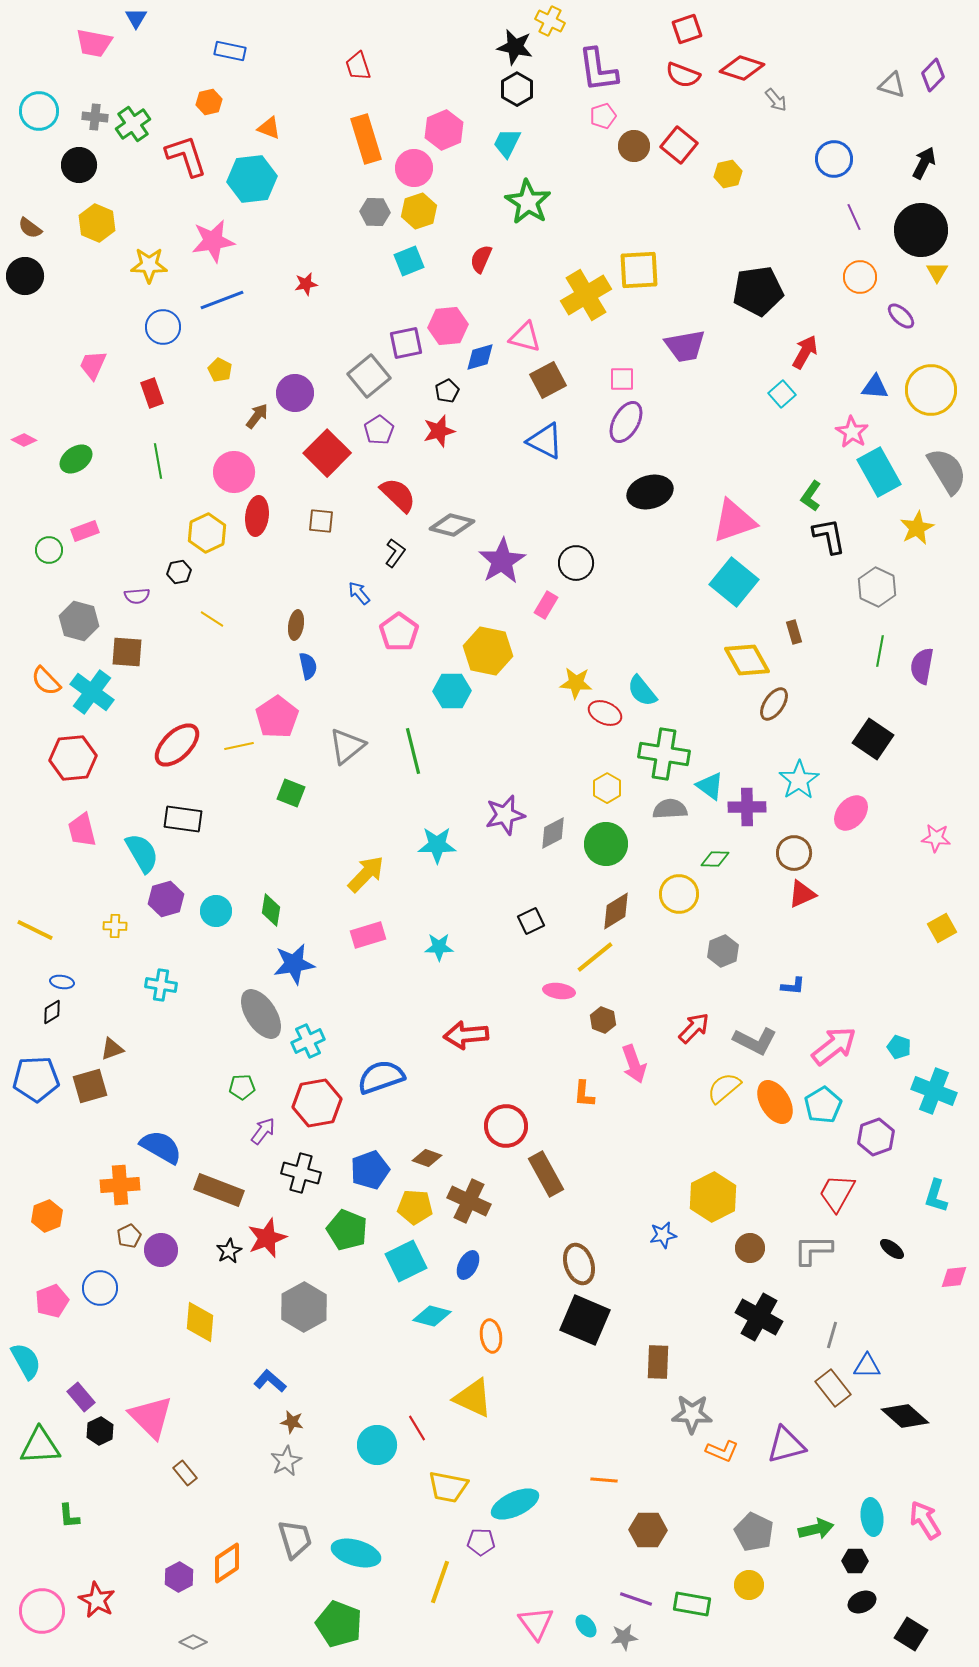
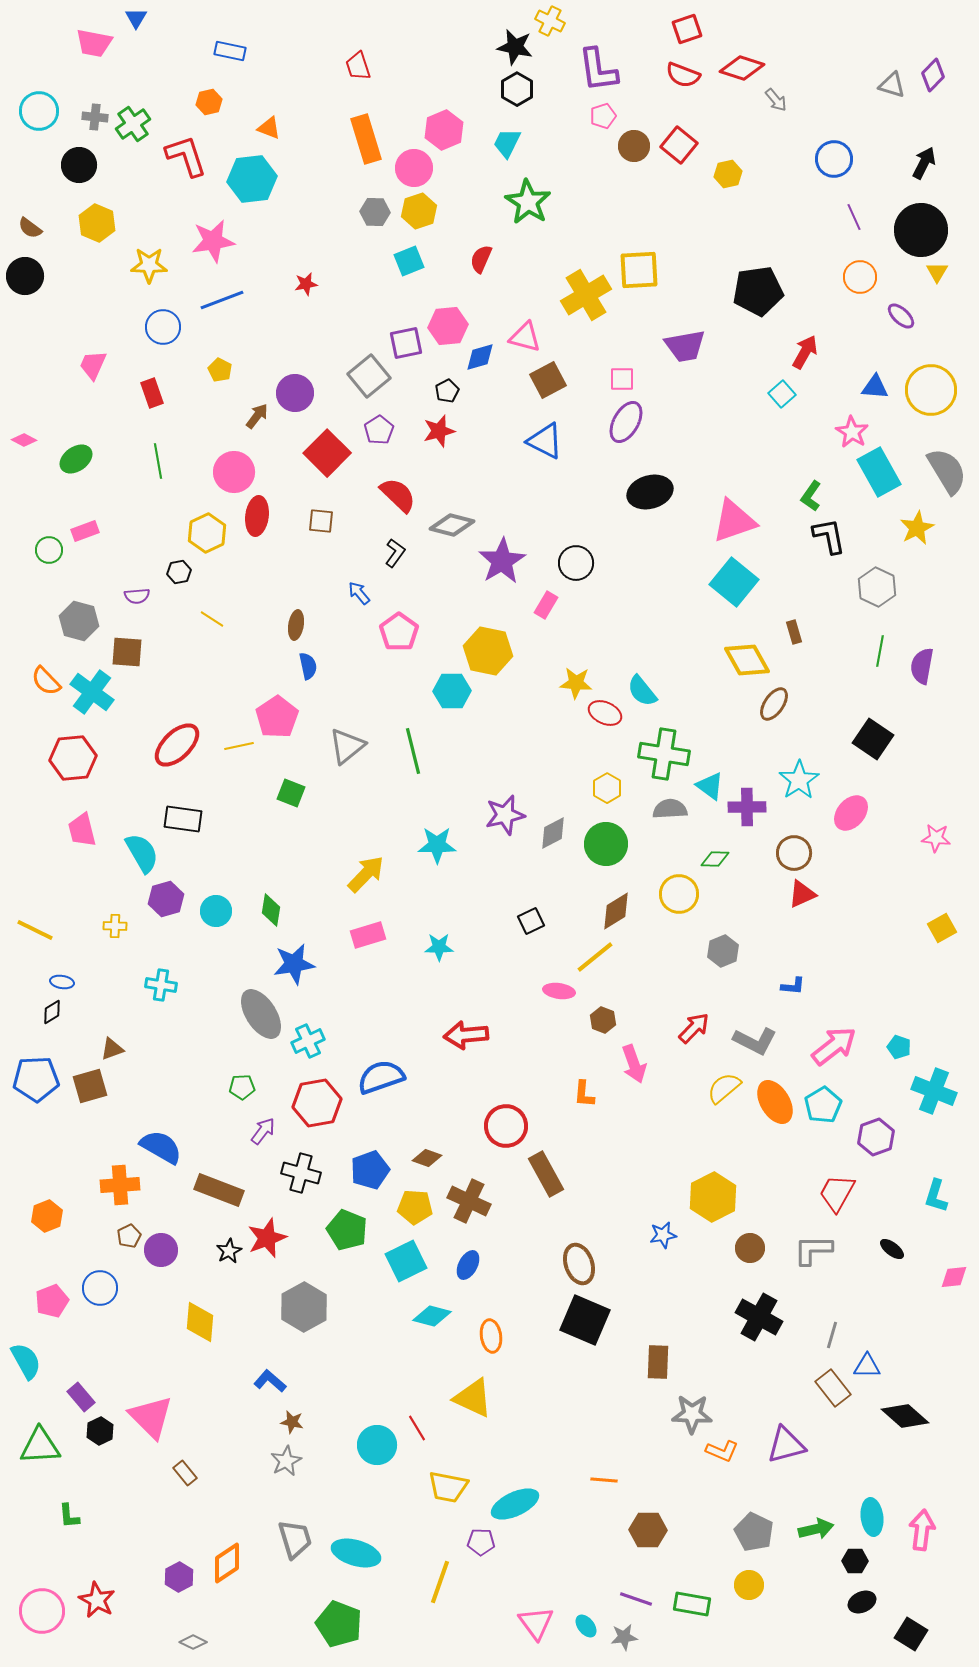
pink arrow at (925, 1520): moved 3 px left, 10 px down; rotated 39 degrees clockwise
